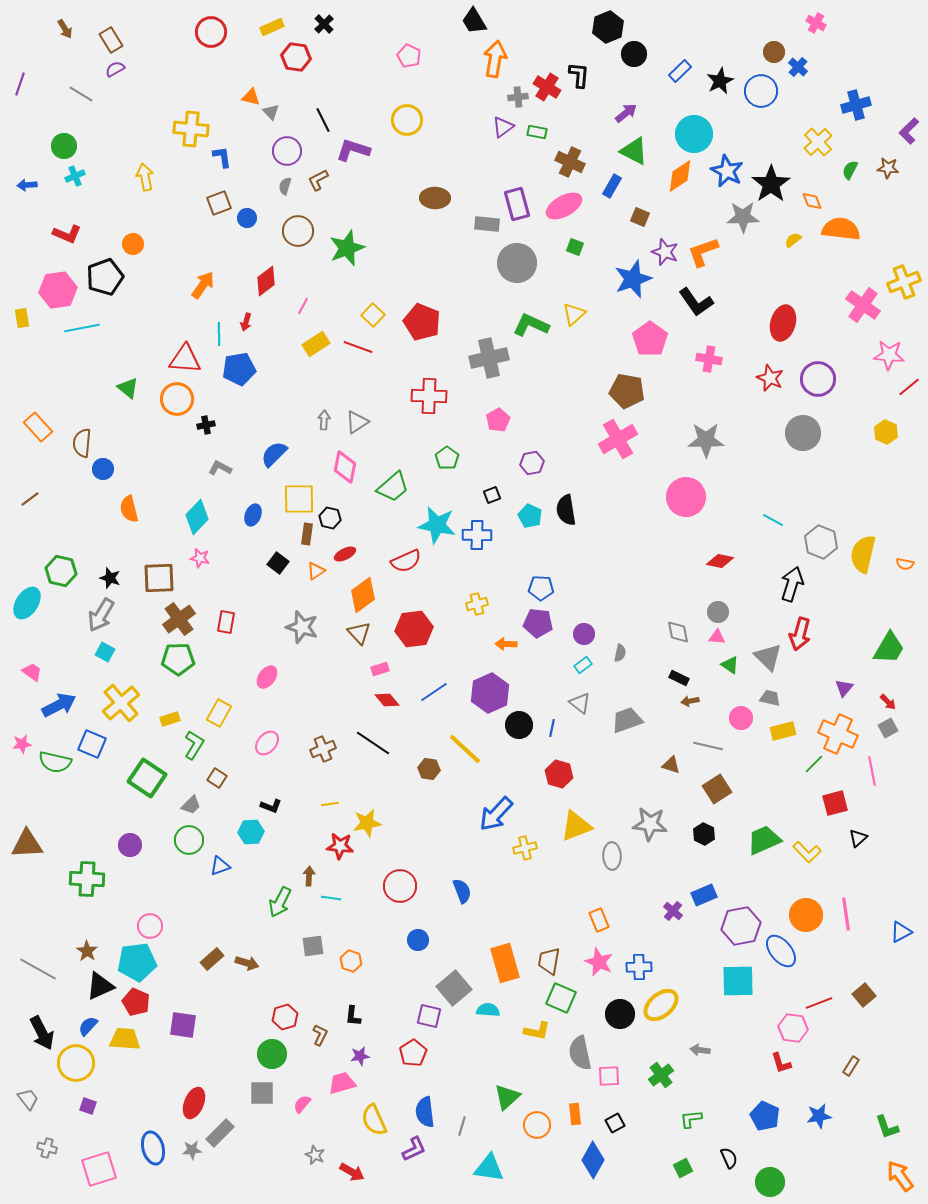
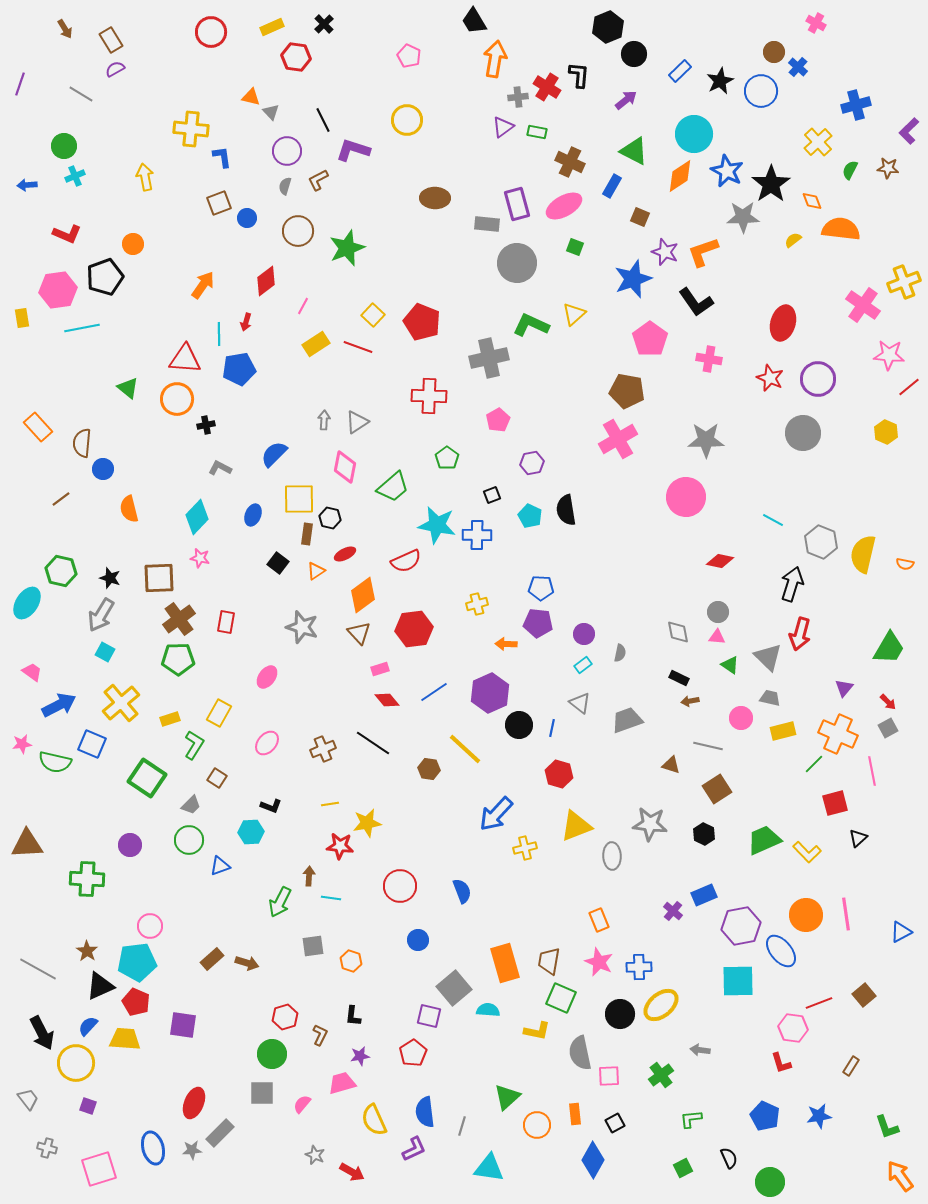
purple arrow at (626, 113): moved 13 px up
brown line at (30, 499): moved 31 px right
